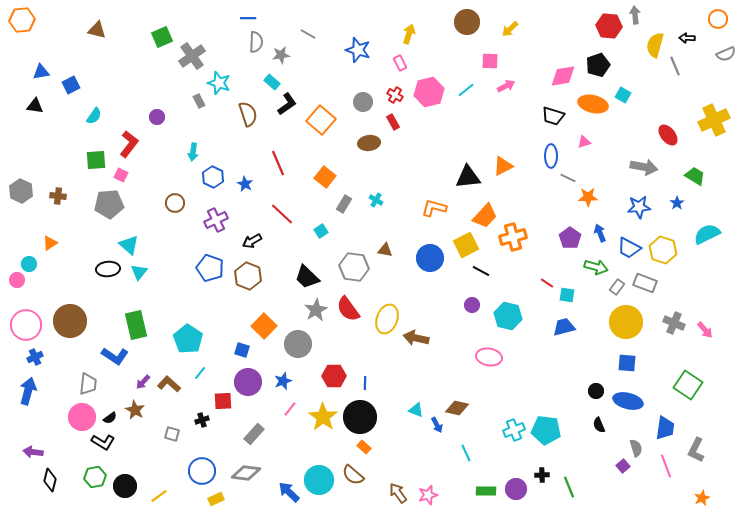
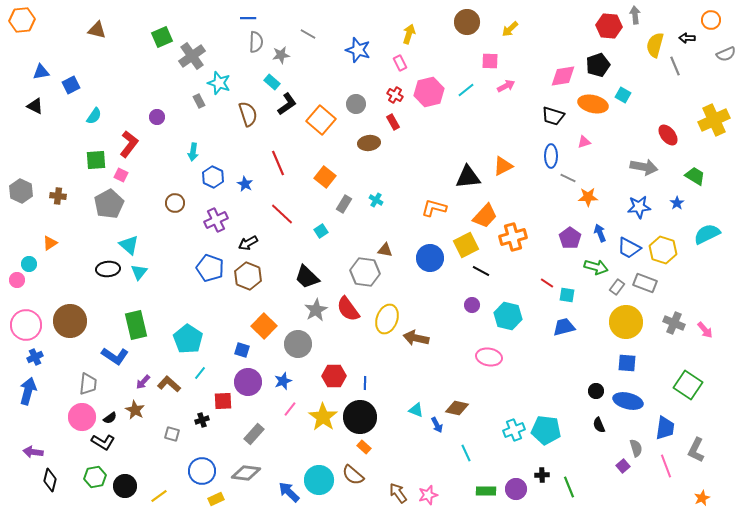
orange circle at (718, 19): moved 7 px left, 1 px down
gray circle at (363, 102): moved 7 px left, 2 px down
black triangle at (35, 106): rotated 18 degrees clockwise
gray pentagon at (109, 204): rotated 24 degrees counterclockwise
black arrow at (252, 241): moved 4 px left, 2 px down
gray hexagon at (354, 267): moved 11 px right, 5 px down
